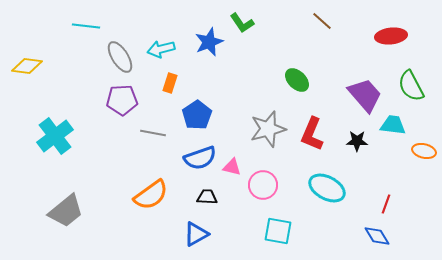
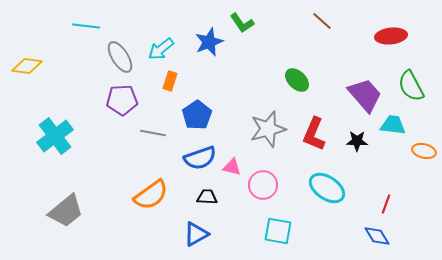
cyan arrow: rotated 24 degrees counterclockwise
orange rectangle: moved 2 px up
red L-shape: moved 2 px right
cyan ellipse: rotated 6 degrees clockwise
